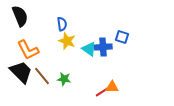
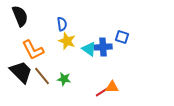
orange L-shape: moved 5 px right
